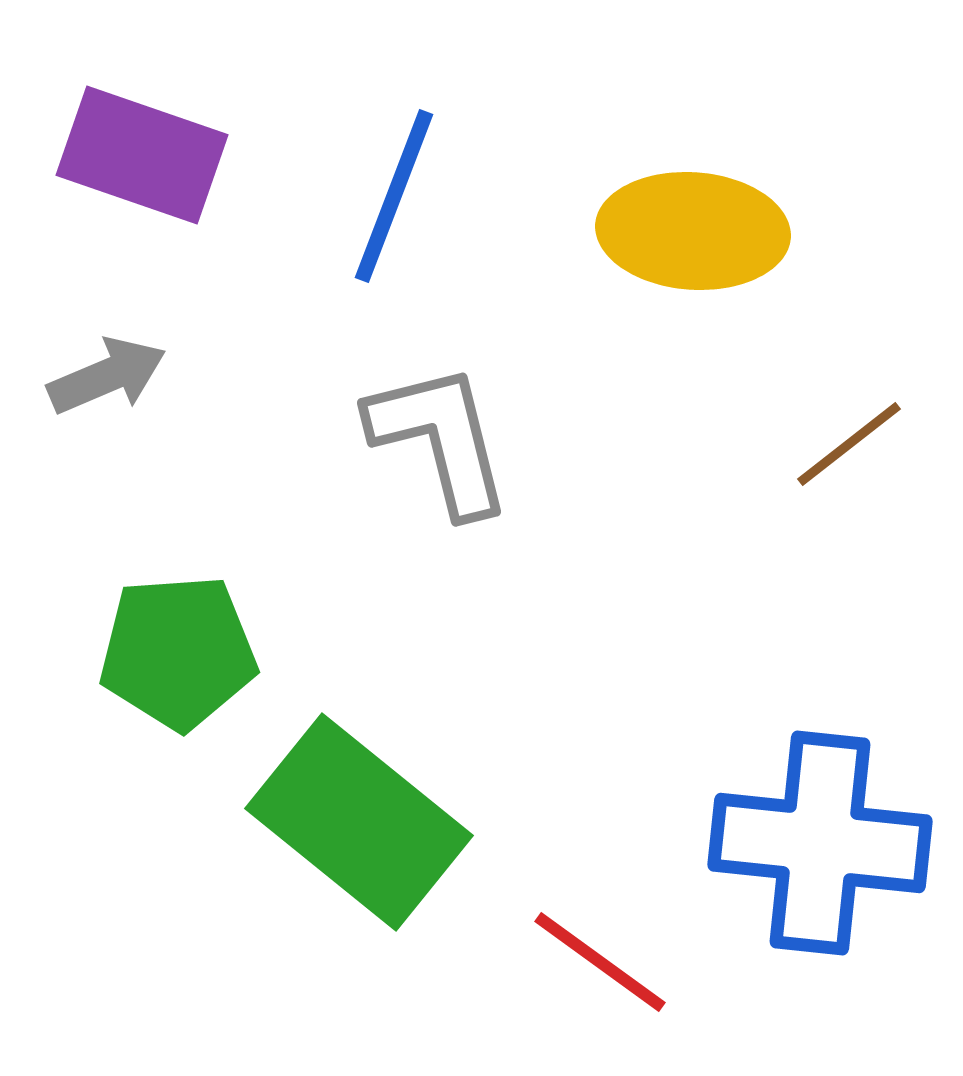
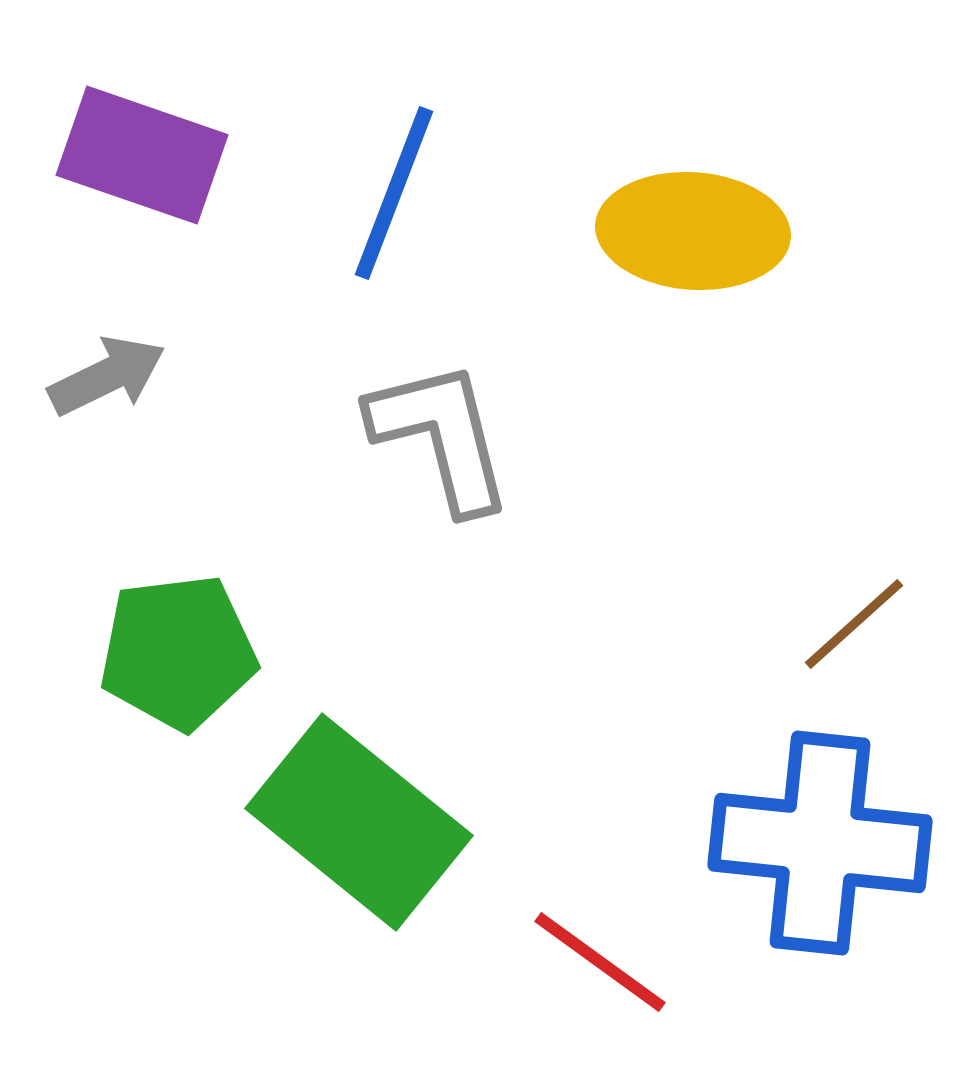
blue line: moved 3 px up
gray arrow: rotated 3 degrees counterclockwise
gray L-shape: moved 1 px right, 3 px up
brown line: moved 5 px right, 180 px down; rotated 4 degrees counterclockwise
green pentagon: rotated 3 degrees counterclockwise
